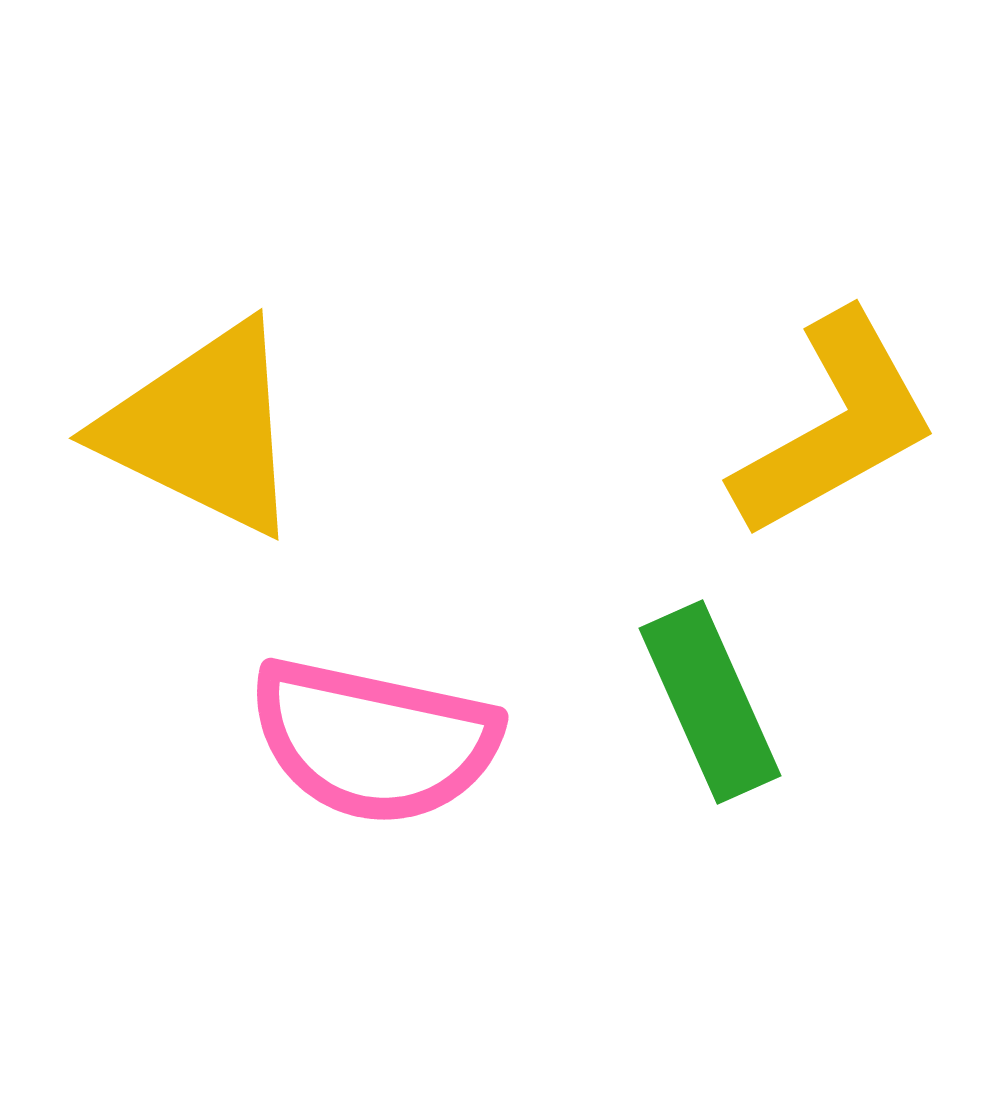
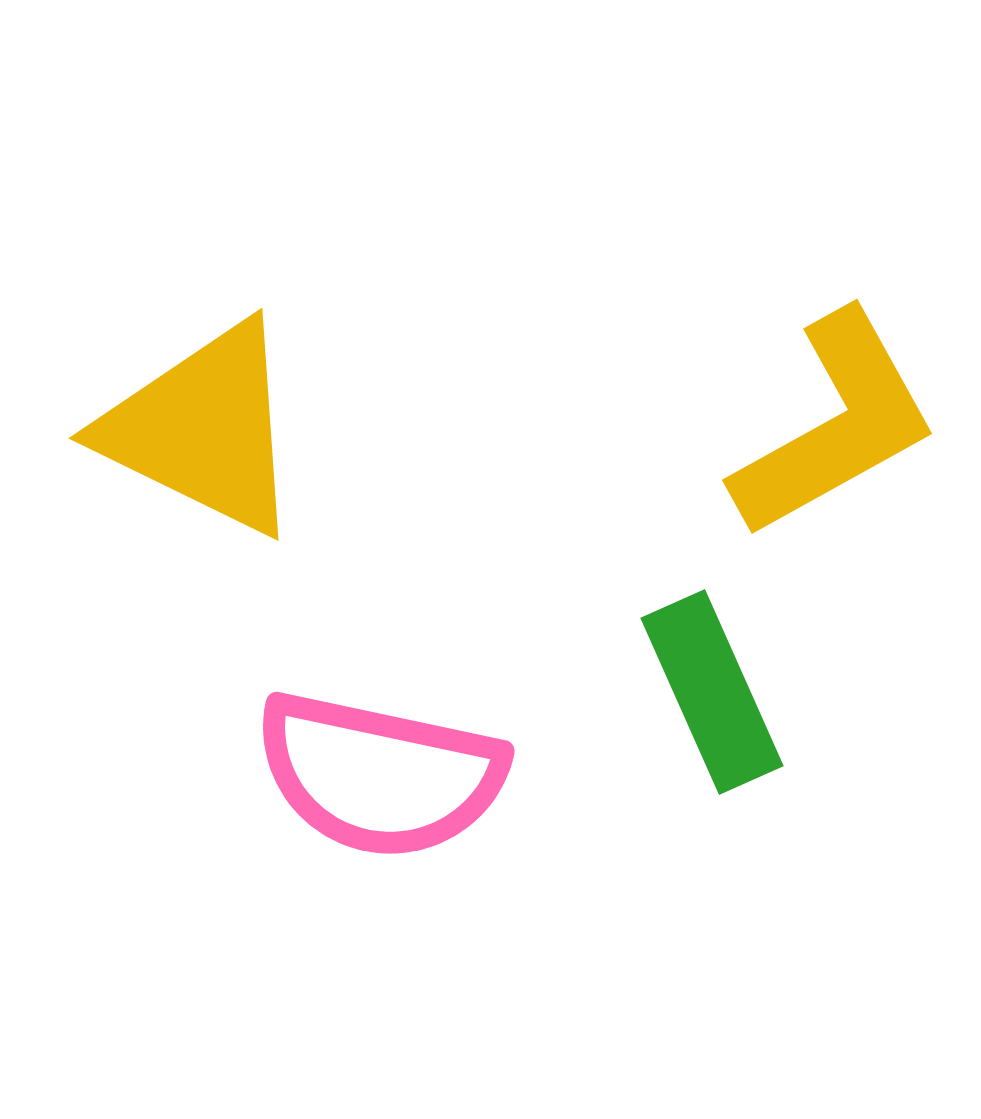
green rectangle: moved 2 px right, 10 px up
pink semicircle: moved 6 px right, 34 px down
